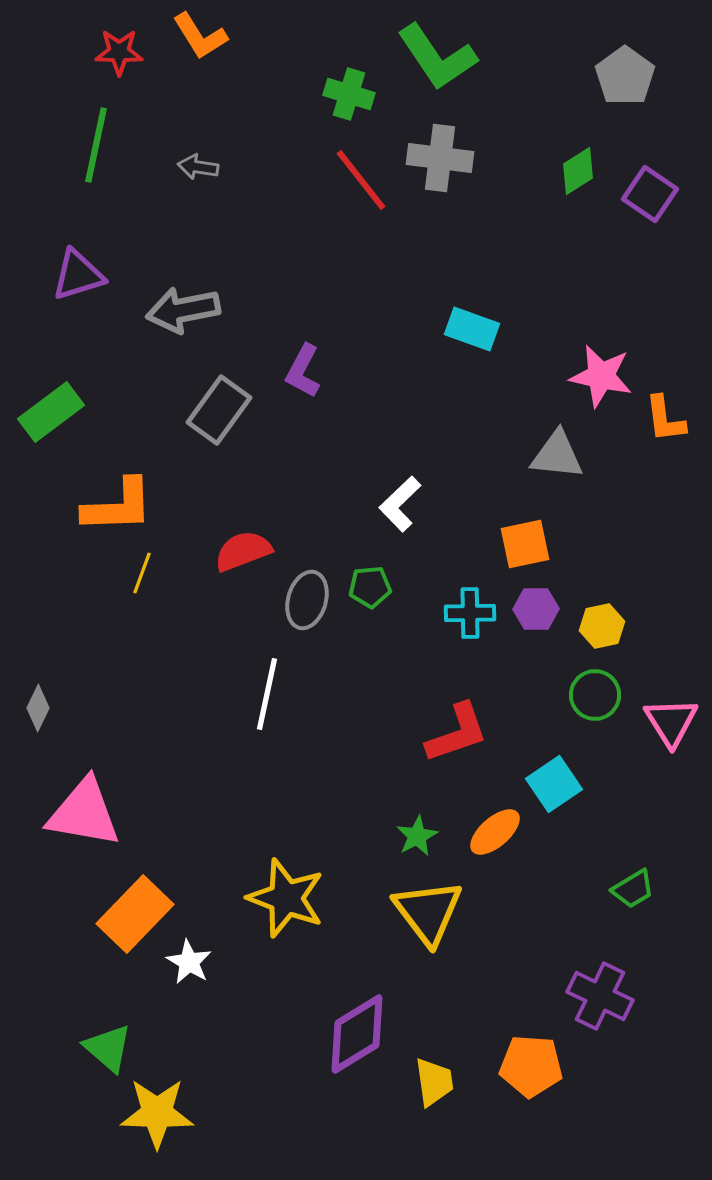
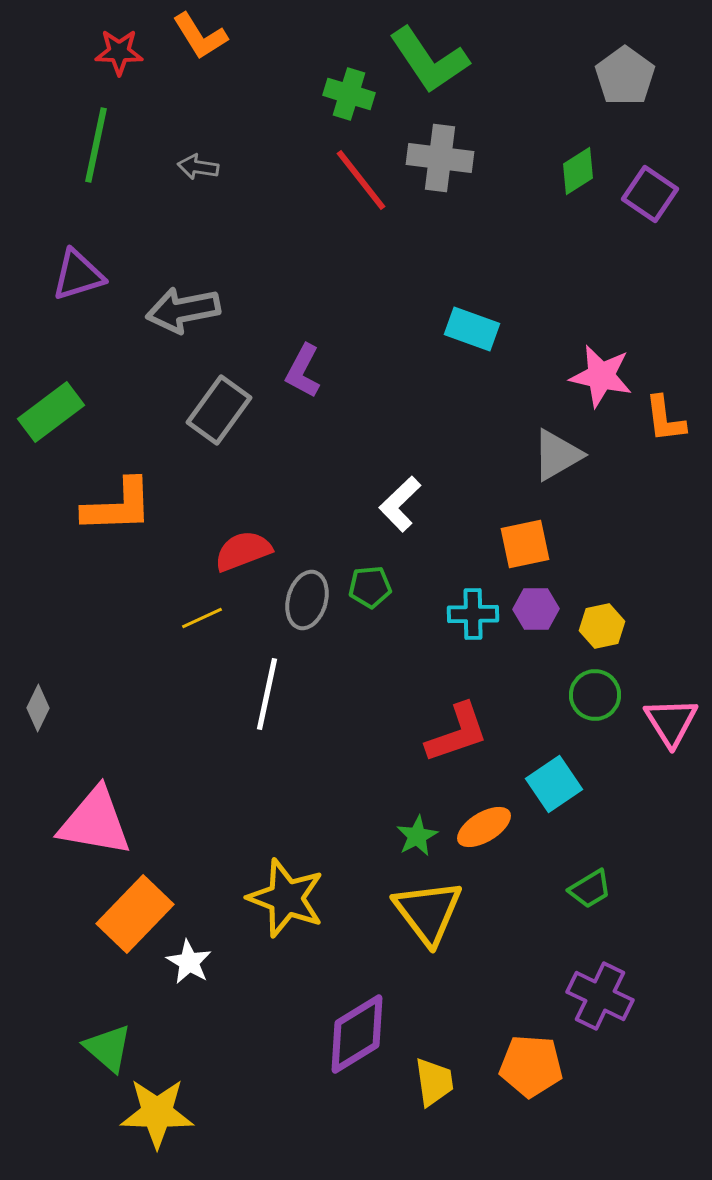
green L-shape at (437, 57): moved 8 px left, 3 px down
gray triangle at (557, 455): rotated 36 degrees counterclockwise
yellow line at (142, 573): moved 60 px right, 45 px down; rotated 45 degrees clockwise
cyan cross at (470, 613): moved 3 px right, 1 px down
pink triangle at (84, 813): moved 11 px right, 9 px down
orange ellipse at (495, 832): moved 11 px left, 5 px up; rotated 10 degrees clockwise
green trapezoid at (633, 889): moved 43 px left
